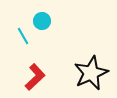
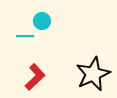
cyan line: moved 2 px right; rotated 60 degrees counterclockwise
black star: moved 2 px right, 1 px down
